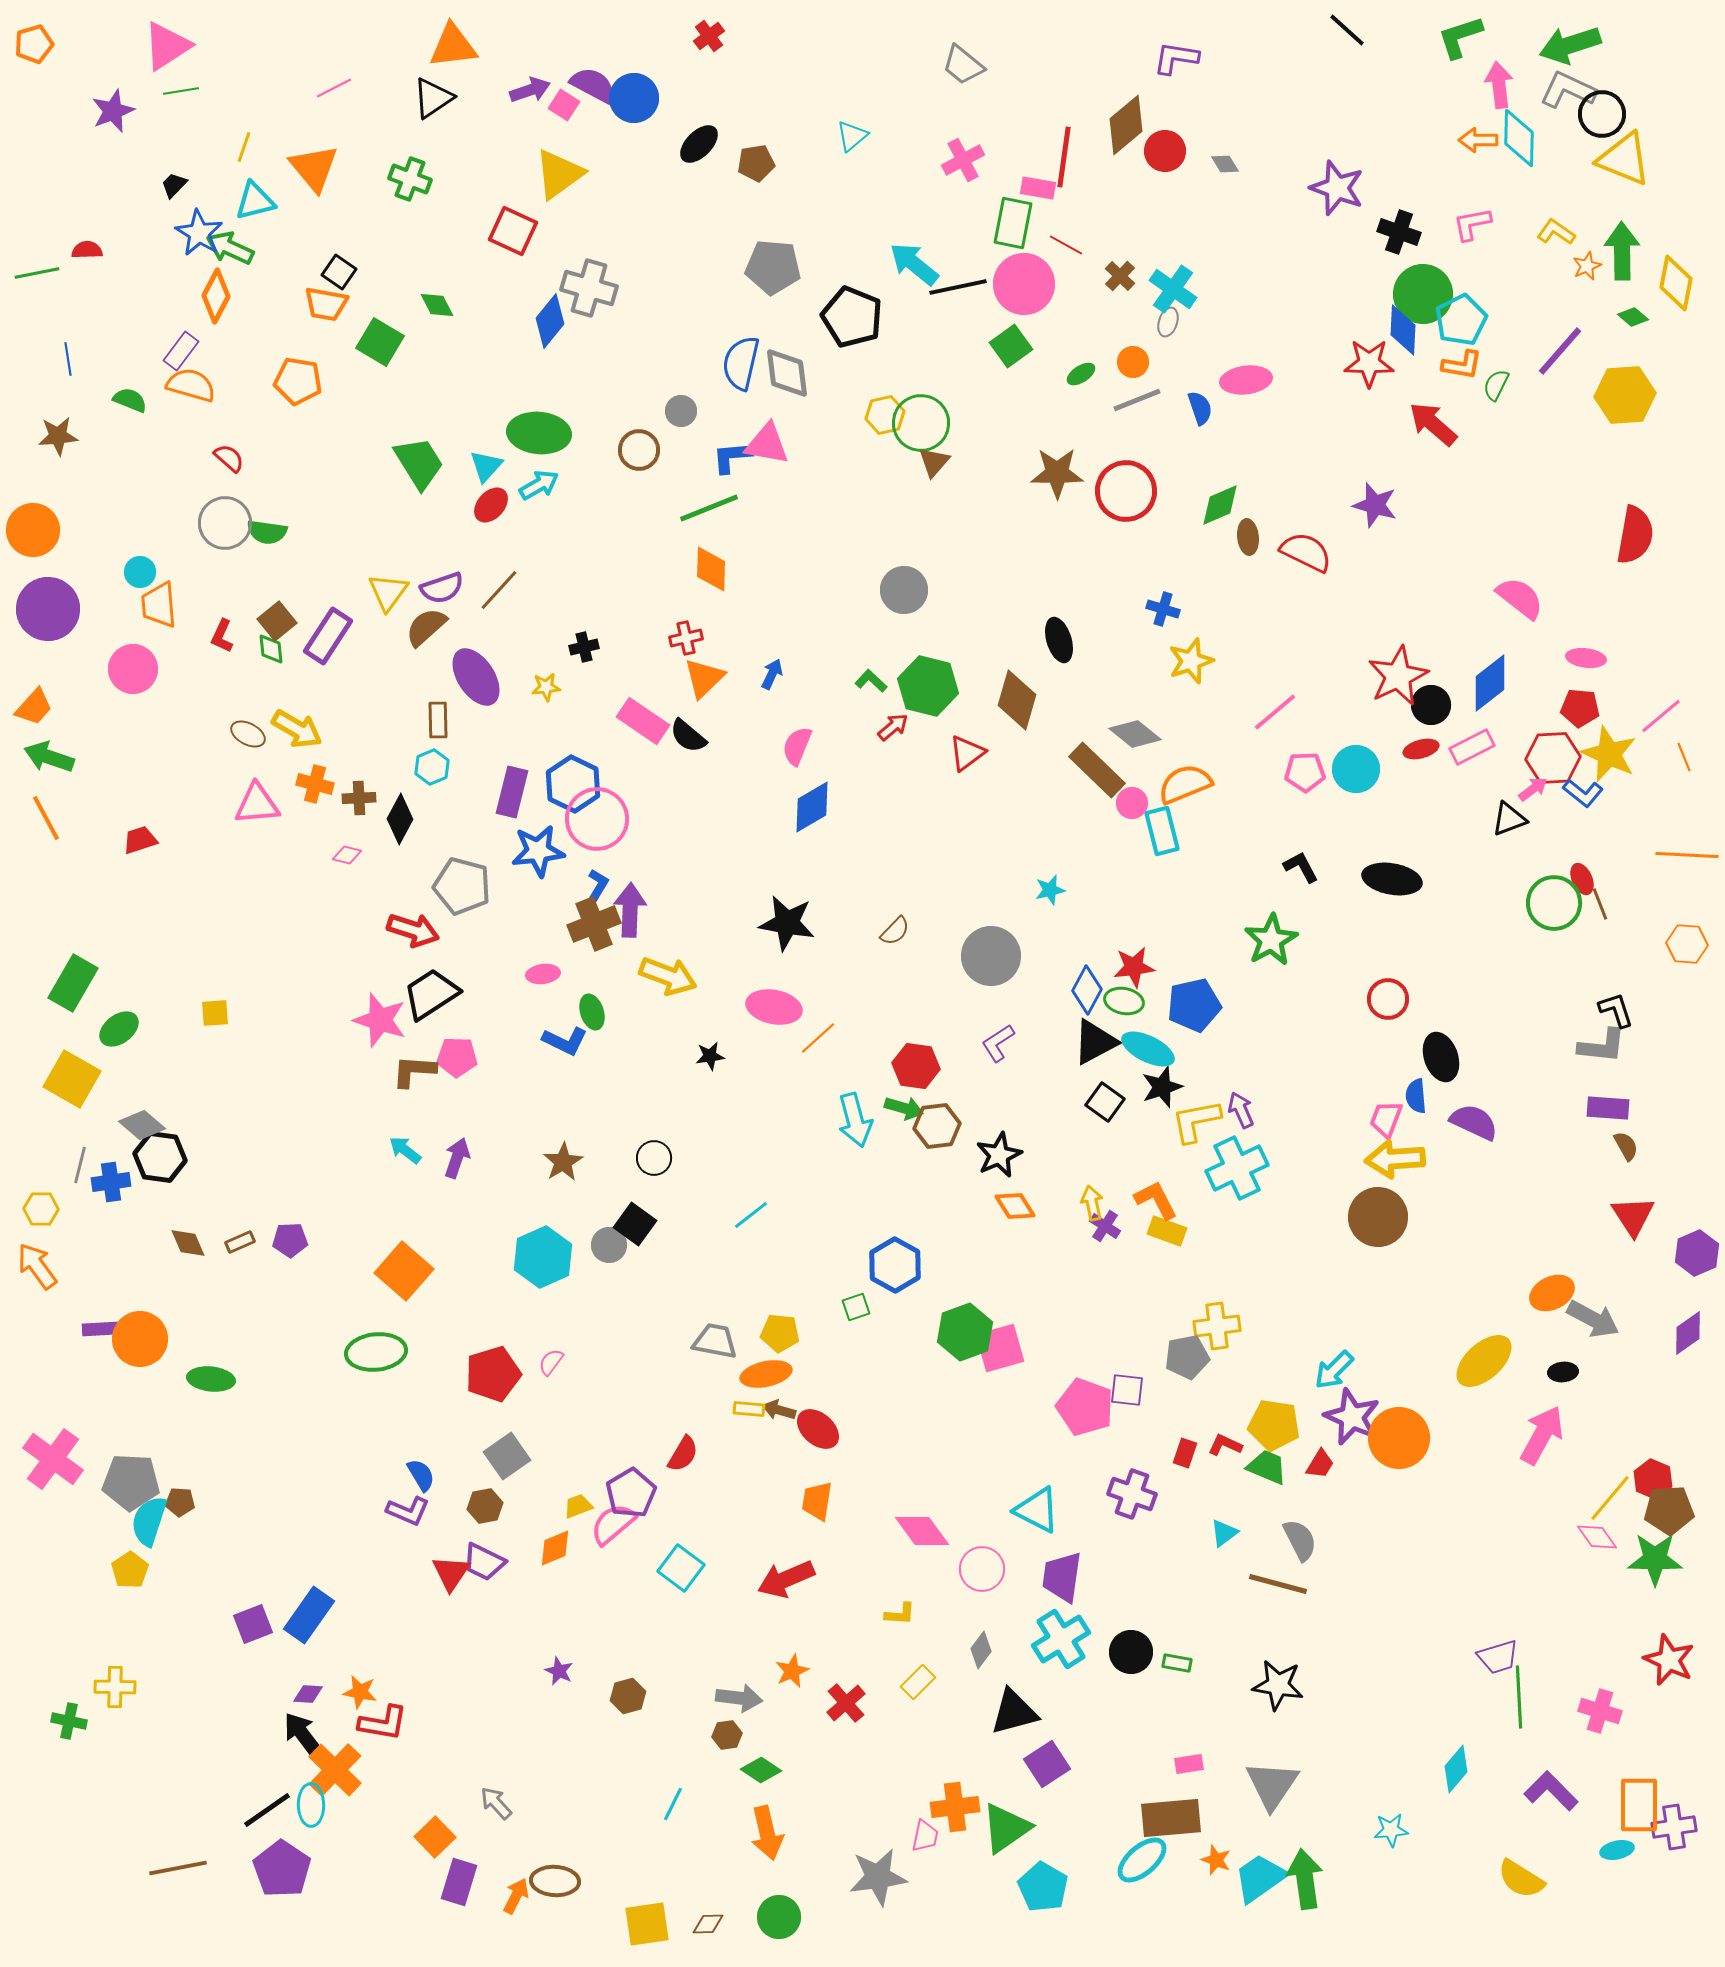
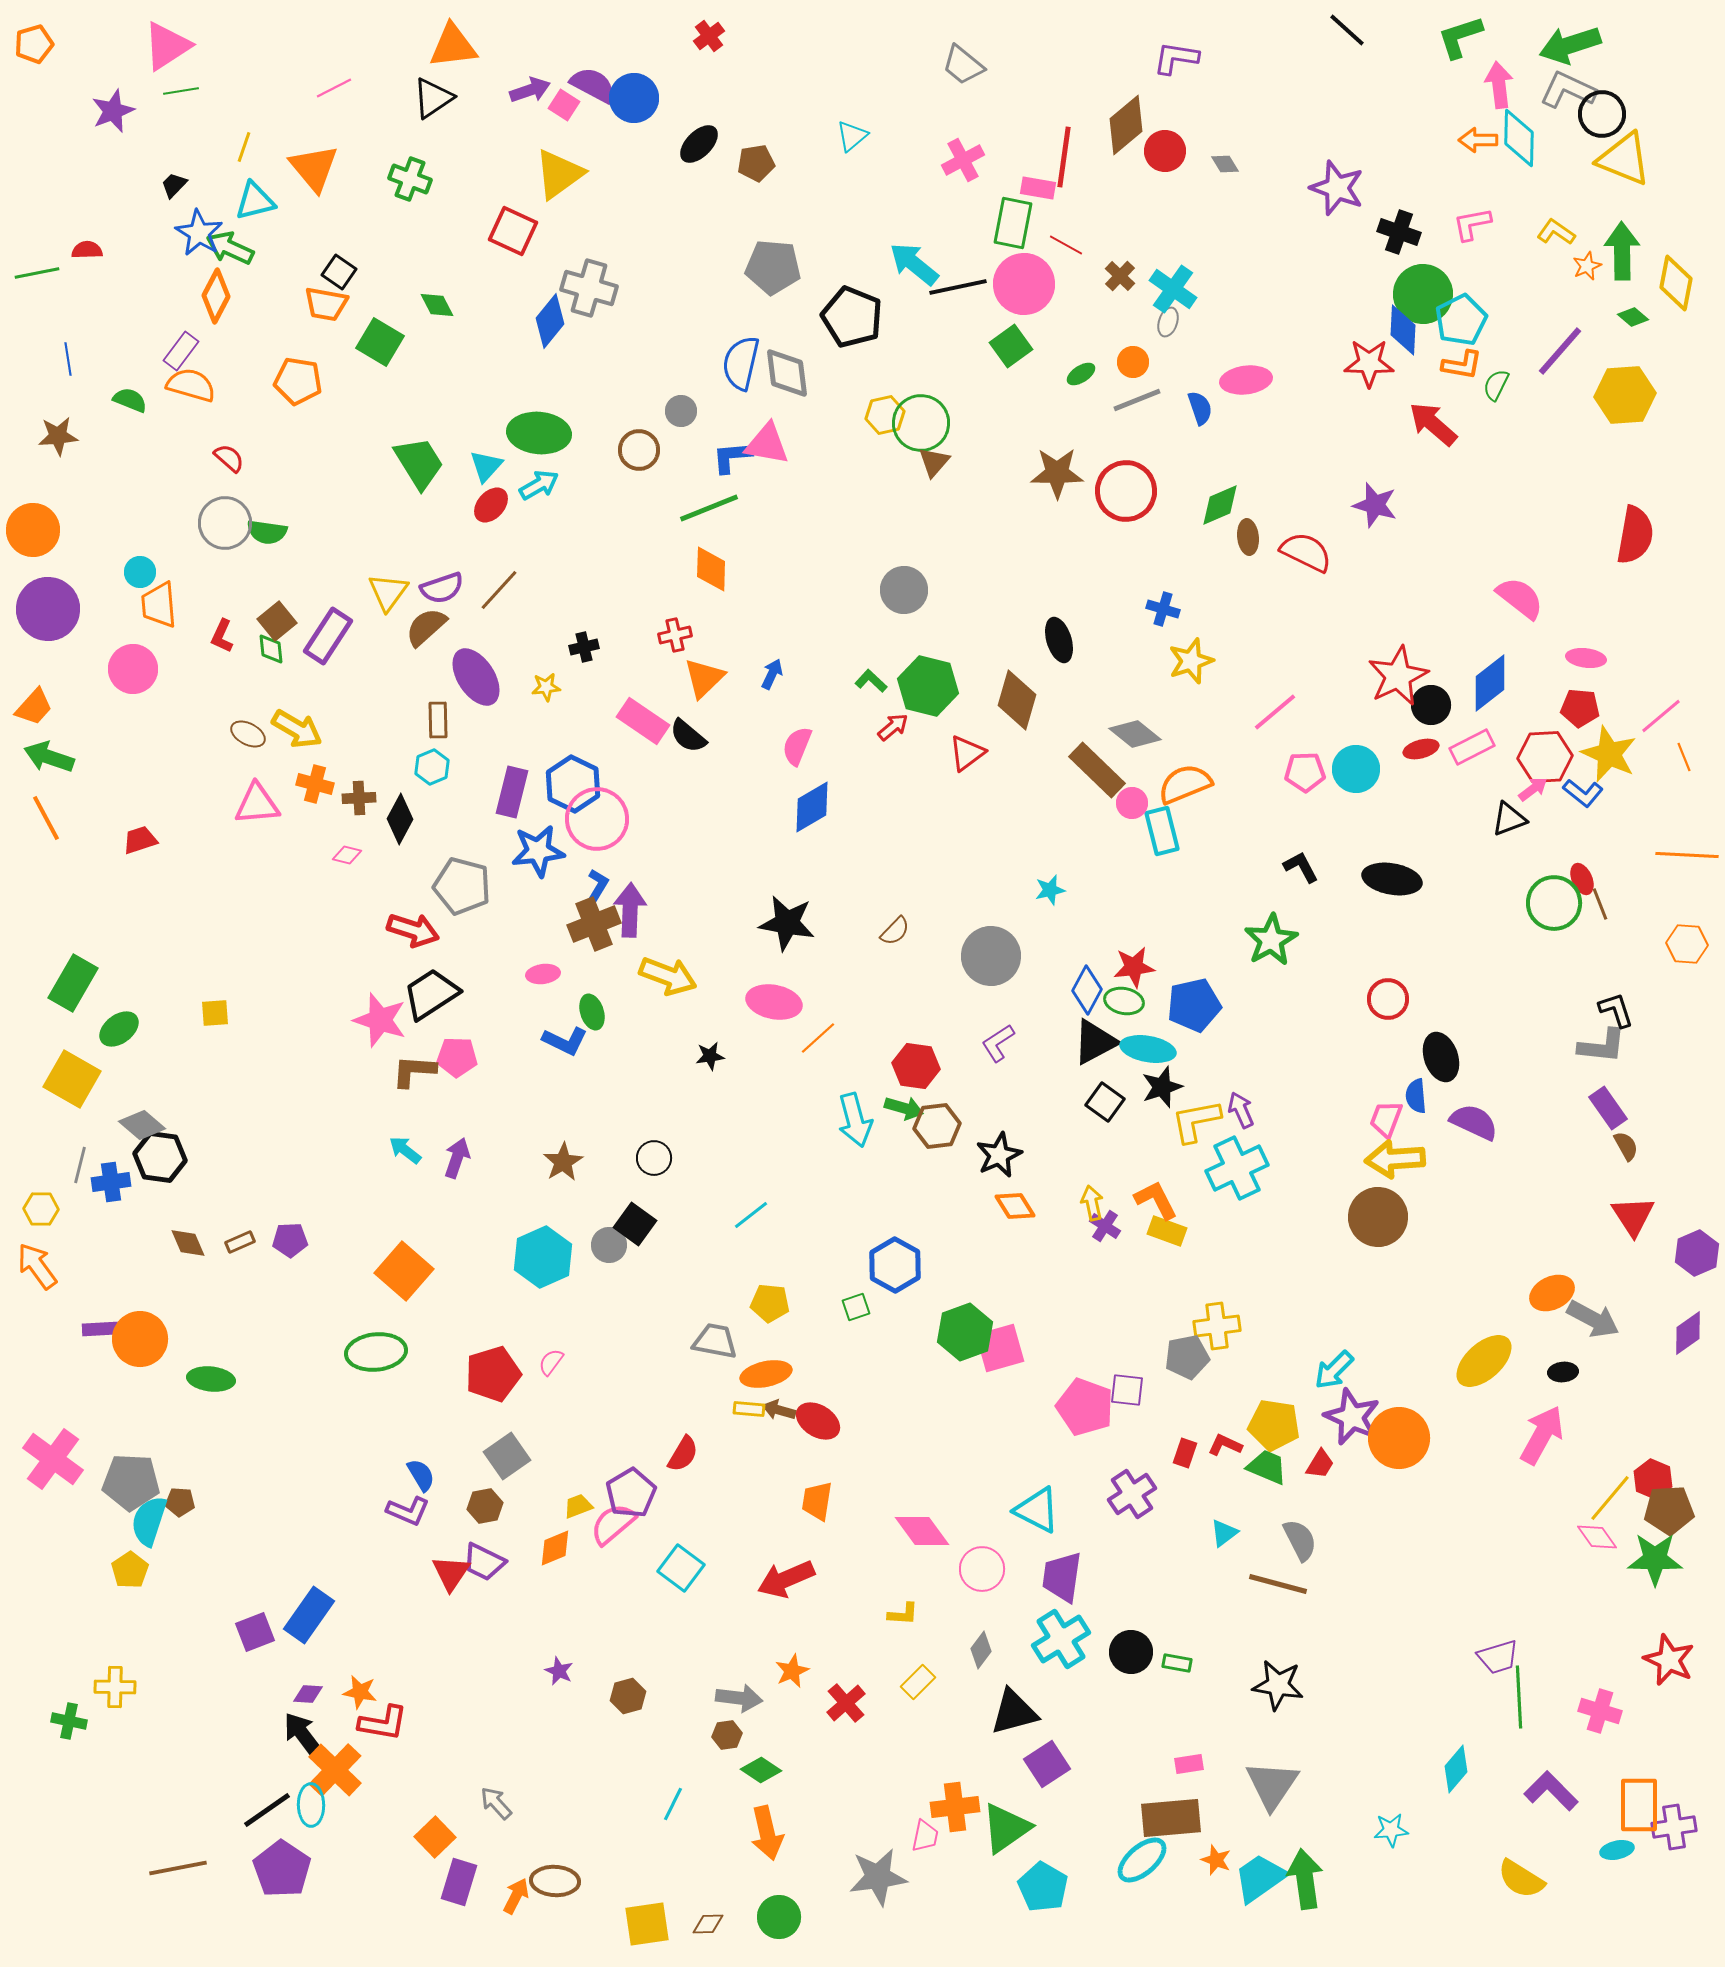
red cross at (686, 638): moved 11 px left, 3 px up
red hexagon at (1553, 758): moved 8 px left, 1 px up
pink ellipse at (774, 1007): moved 5 px up
cyan ellipse at (1148, 1049): rotated 16 degrees counterclockwise
purple rectangle at (1608, 1108): rotated 51 degrees clockwise
yellow pentagon at (780, 1333): moved 10 px left, 30 px up
red ellipse at (818, 1429): moved 8 px up; rotated 9 degrees counterclockwise
purple cross at (1132, 1494): rotated 36 degrees clockwise
yellow L-shape at (900, 1614): moved 3 px right
purple square at (253, 1624): moved 2 px right, 8 px down
